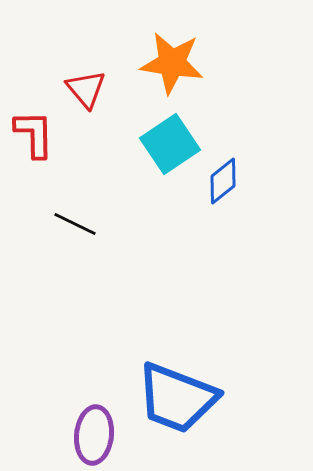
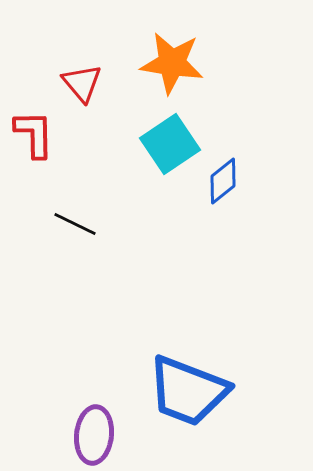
red triangle: moved 4 px left, 6 px up
blue trapezoid: moved 11 px right, 7 px up
